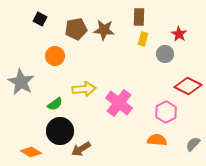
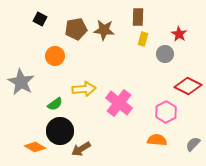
brown rectangle: moved 1 px left
orange diamond: moved 4 px right, 5 px up
